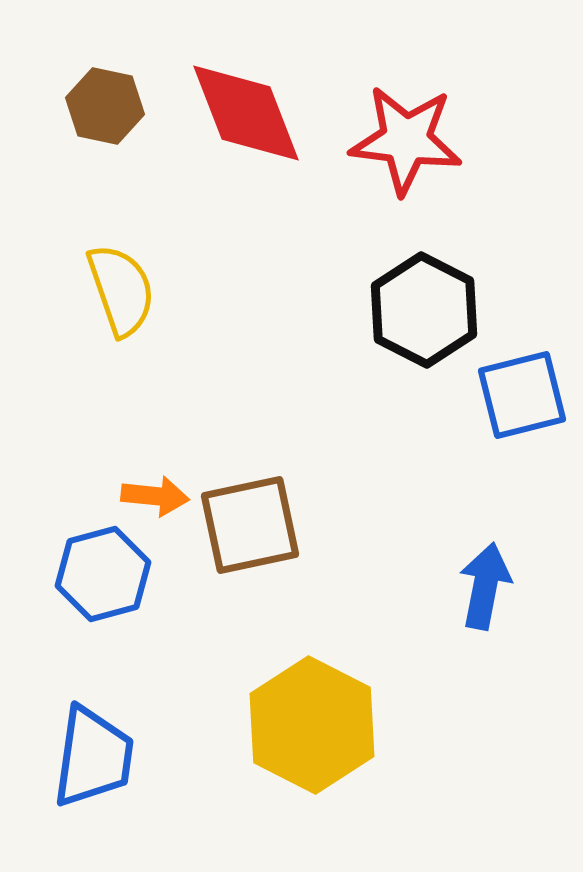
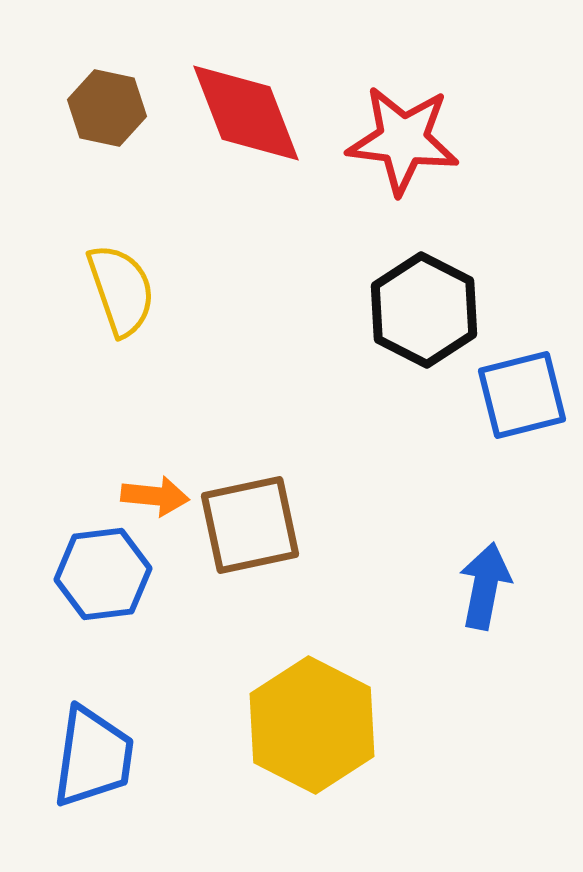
brown hexagon: moved 2 px right, 2 px down
red star: moved 3 px left
blue hexagon: rotated 8 degrees clockwise
